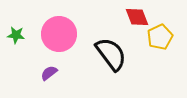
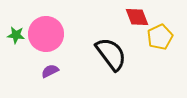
pink circle: moved 13 px left
purple semicircle: moved 1 px right, 2 px up; rotated 12 degrees clockwise
